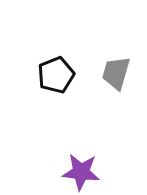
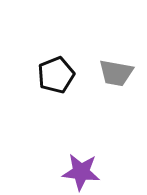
gray trapezoid: rotated 96 degrees counterclockwise
